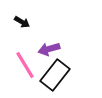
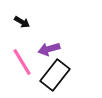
pink line: moved 3 px left, 3 px up
